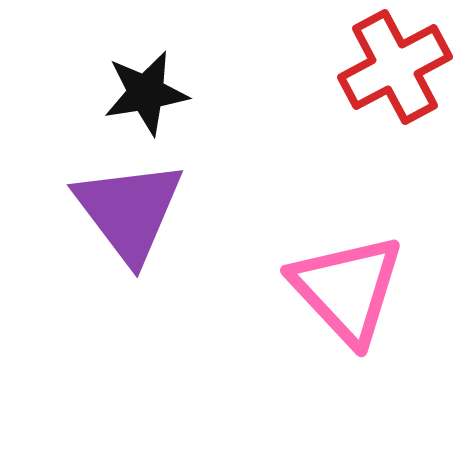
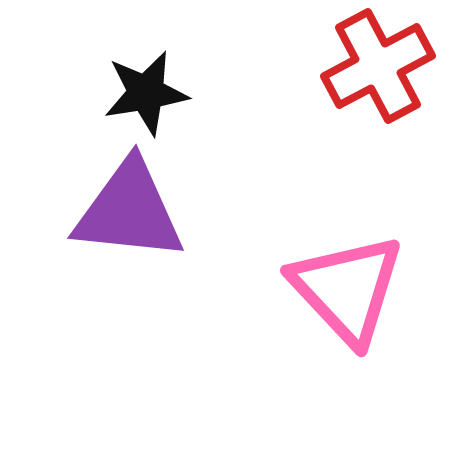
red cross: moved 17 px left, 1 px up
purple triangle: rotated 47 degrees counterclockwise
